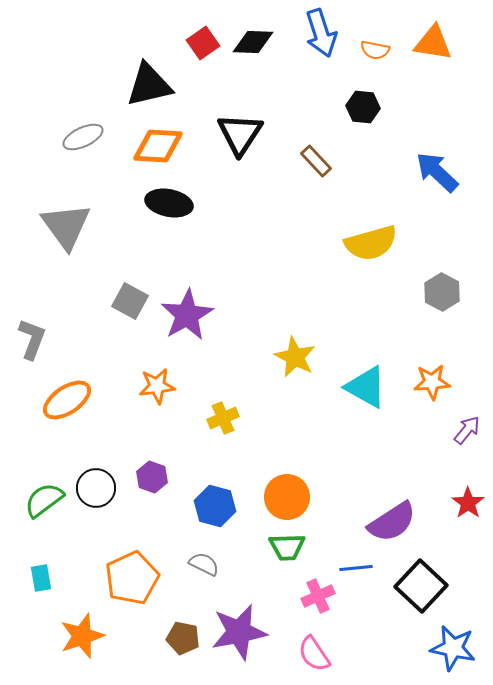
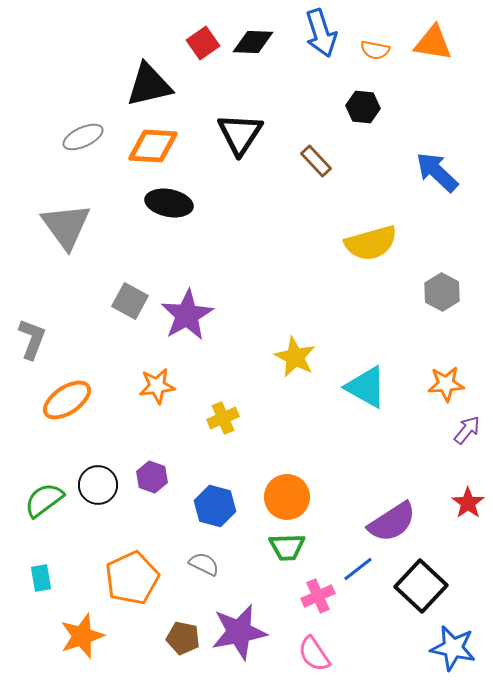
orange diamond at (158, 146): moved 5 px left
orange star at (432, 382): moved 14 px right, 2 px down
black circle at (96, 488): moved 2 px right, 3 px up
blue line at (356, 568): moved 2 px right, 1 px down; rotated 32 degrees counterclockwise
